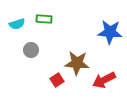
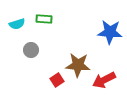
brown star: moved 1 px right, 2 px down
